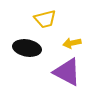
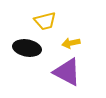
yellow trapezoid: moved 2 px down
yellow arrow: moved 1 px left
